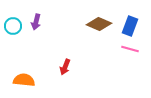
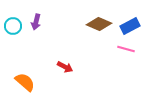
blue rectangle: rotated 42 degrees clockwise
pink line: moved 4 px left
red arrow: rotated 84 degrees counterclockwise
orange semicircle: moved 1 px right, 2 px down; rotated 35 degrees clockwise
